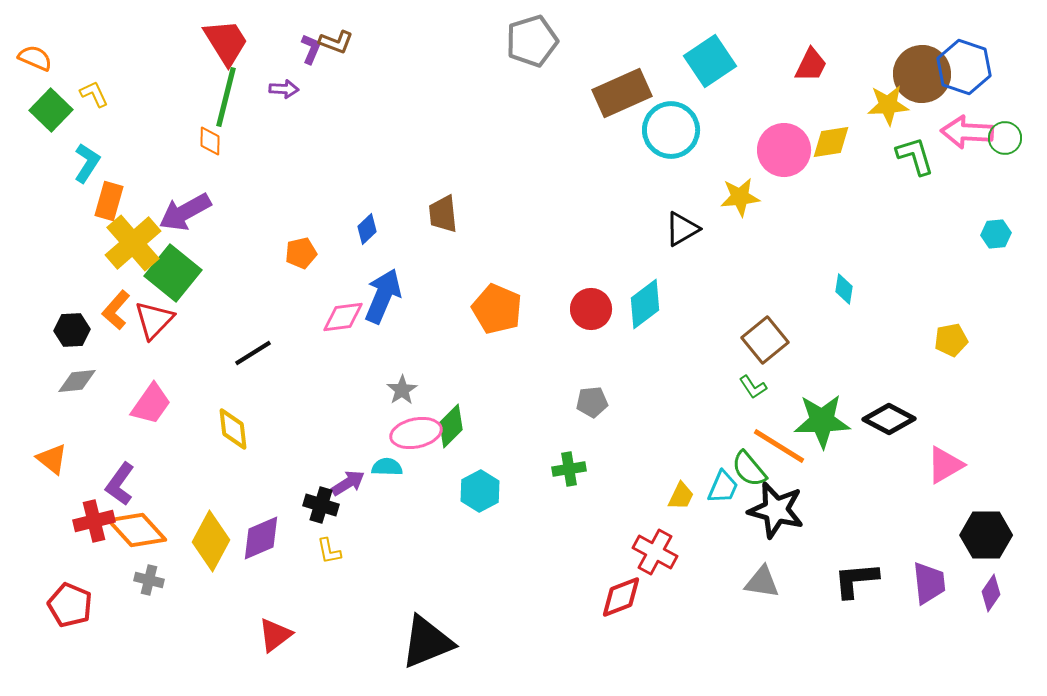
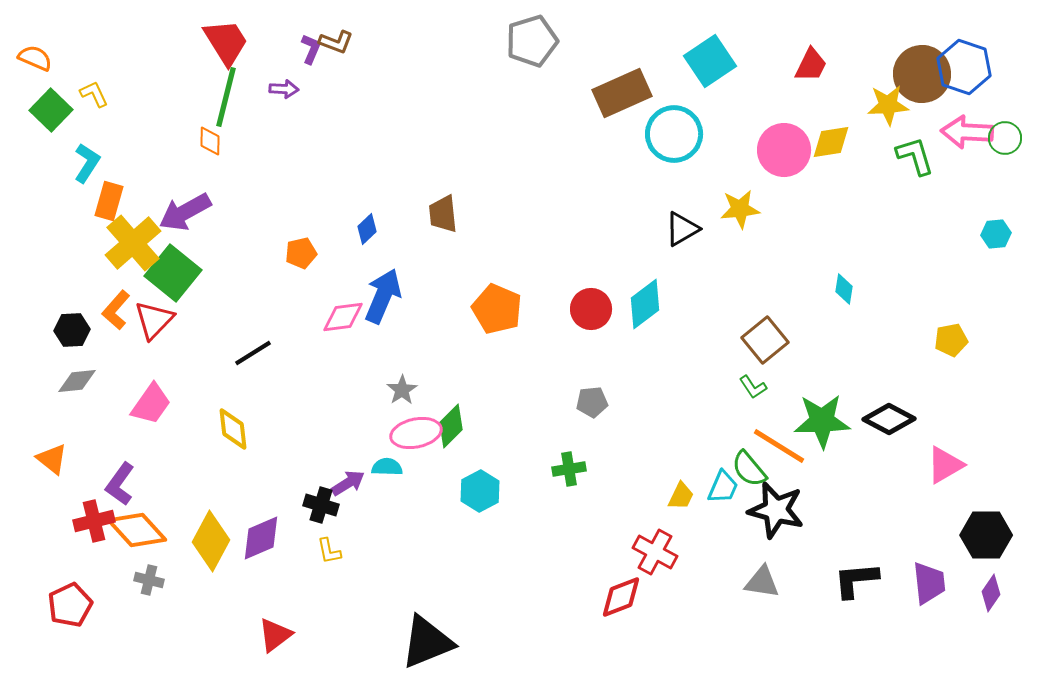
cyan circle at (671, 130): moved 3 px right, 4 px down
yellow star at (740, 197): moved 12 px down
red pentagon at (70, 605): rotated 24 degrees clockwise
